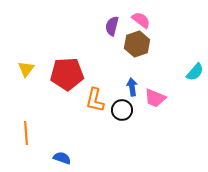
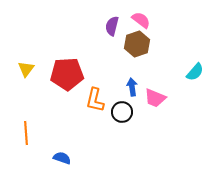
black circle: moved 2 px down
